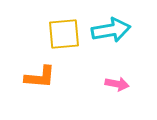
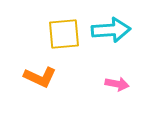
cyan arrow: rotated 6 degrees clockwise
orange L-shape: rotated 20 degrees clockwise
